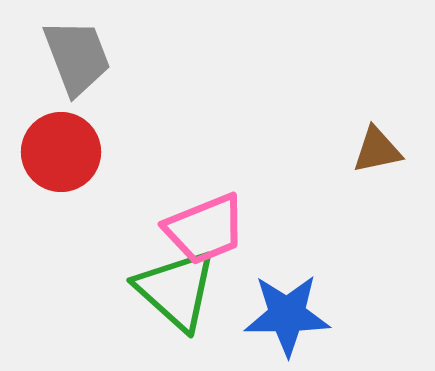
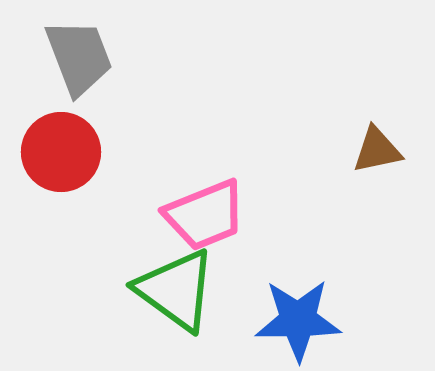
gray trapezoid: moved 2 px right
pink trapezoid: moved 14 px up
green triangle: rotated 6 degrees counterclockwise
blue star: moved 11 px right, 5 px down
